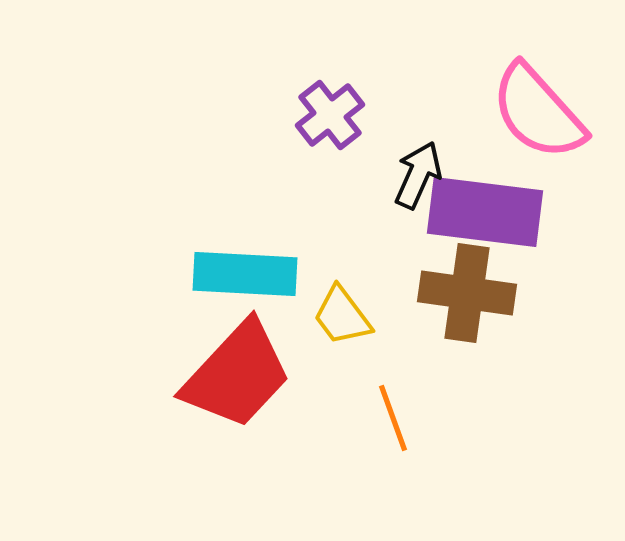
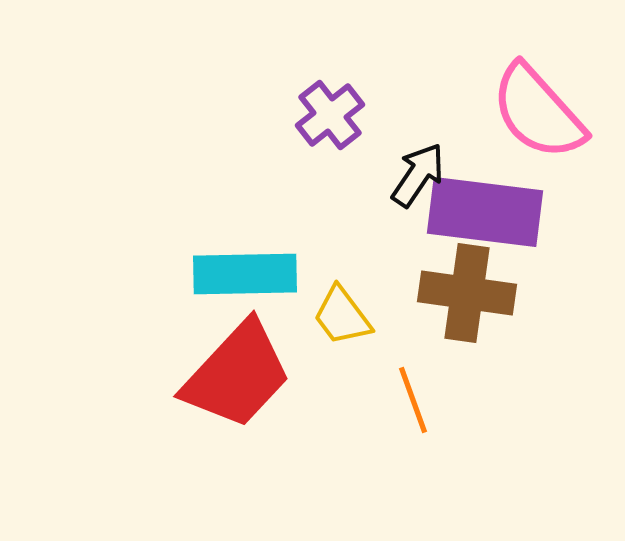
black arrow: rotated 10 degrees clockwise
cyan rectangle: rotated 4 degrees counterclockwise
orange line: moved 20 px right, 18 px up
